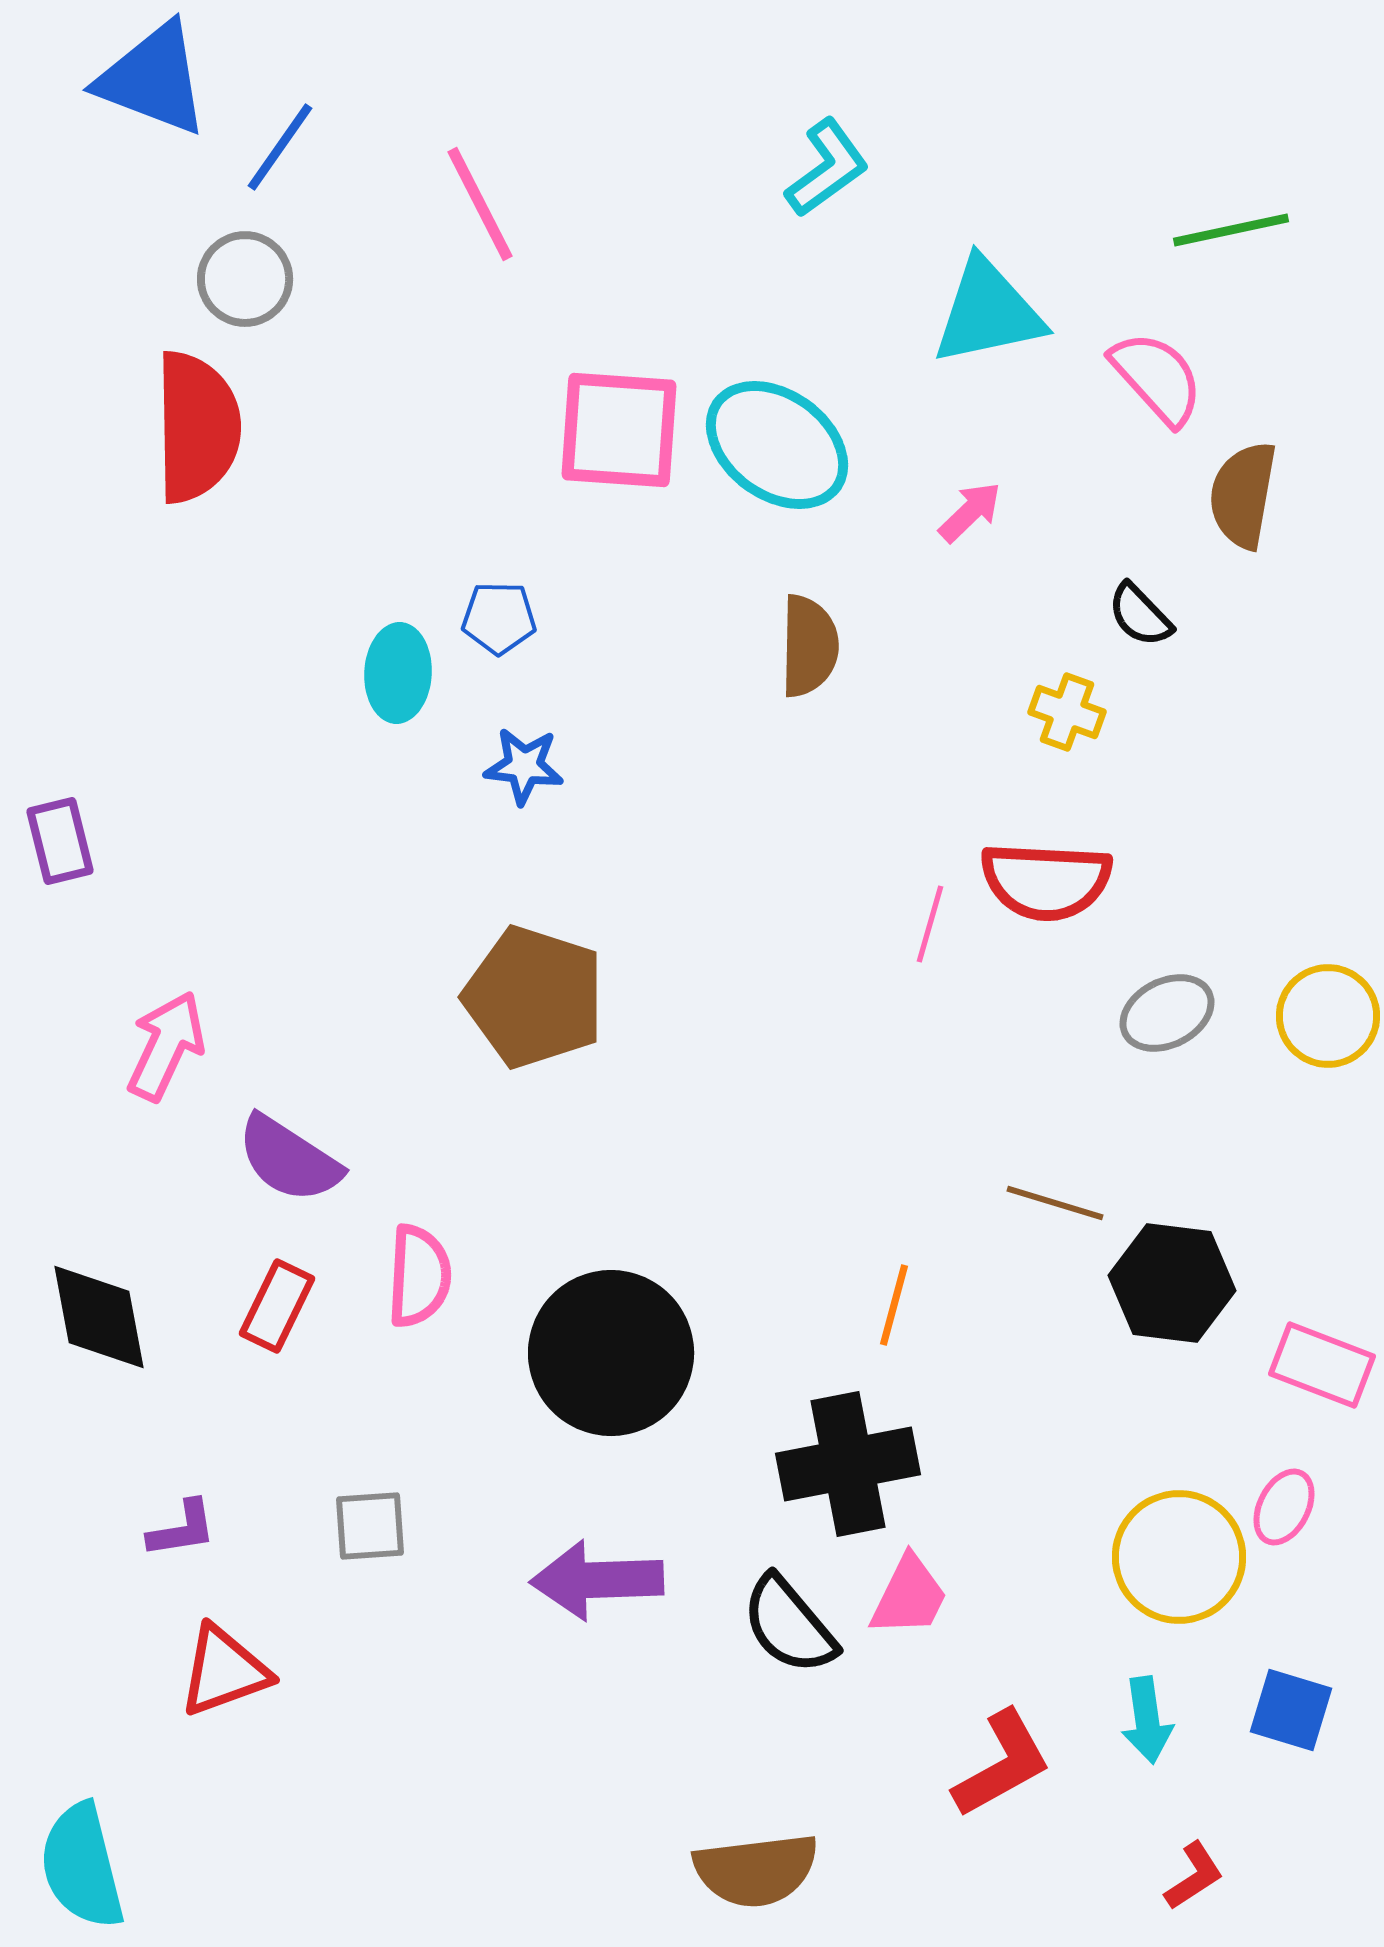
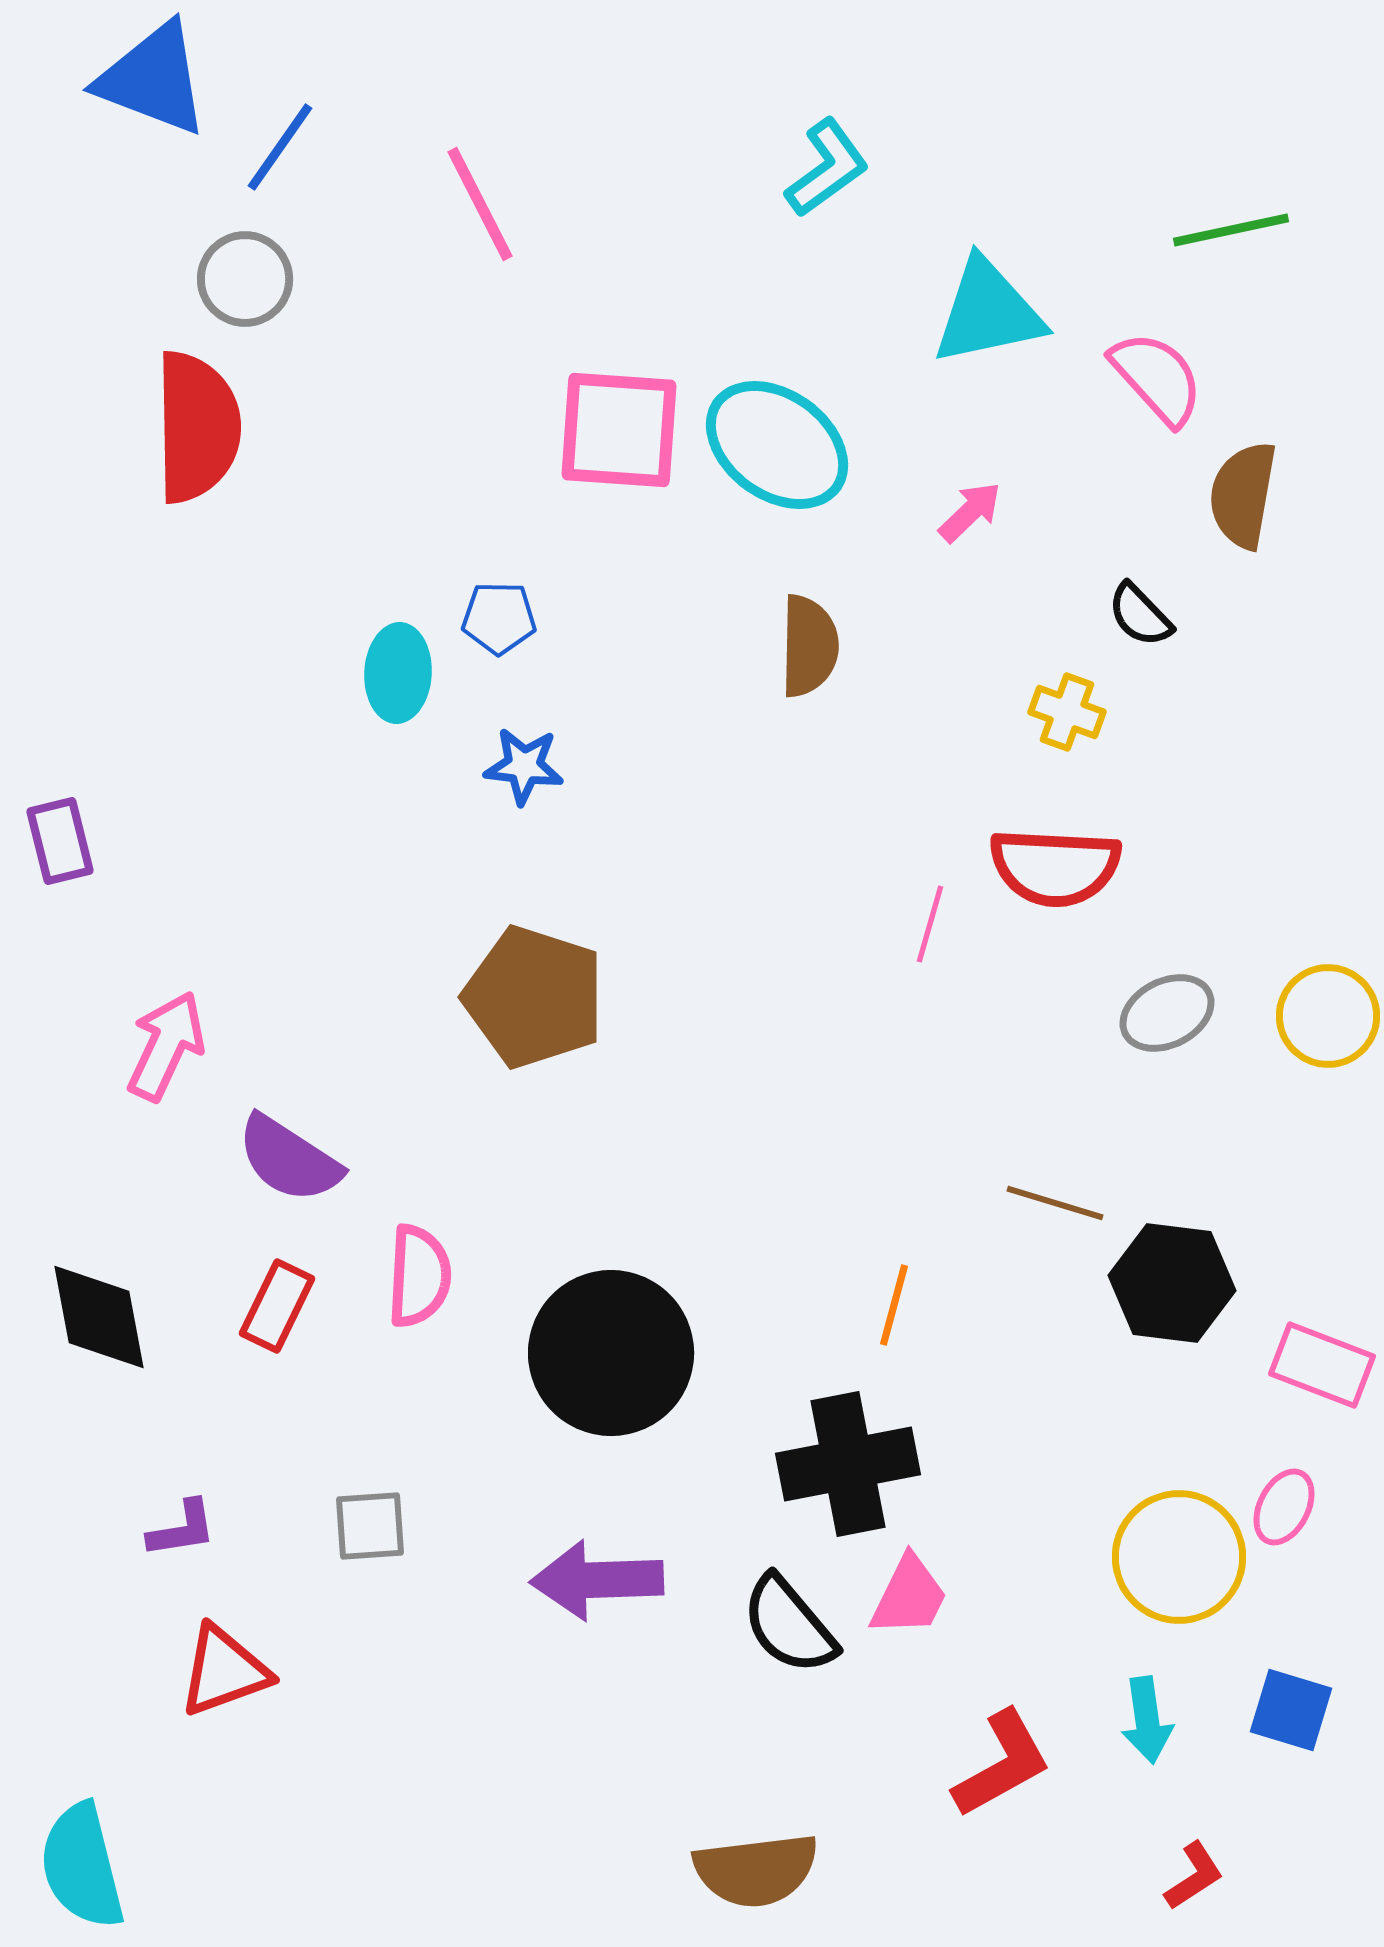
red semicircle at (1046, 881): moved 9 px right, 14 px up
